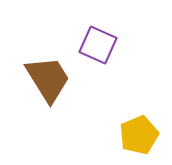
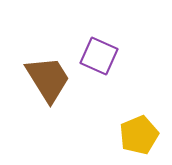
purple square: moved 1 px right, 11 px down
